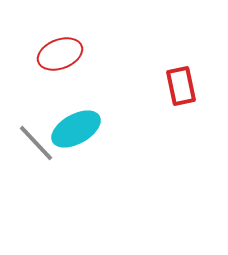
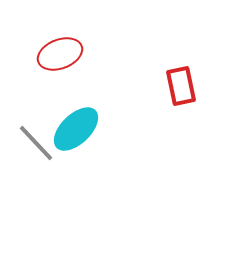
cyan ellipse: rotated 15 degrees counterclockwise
